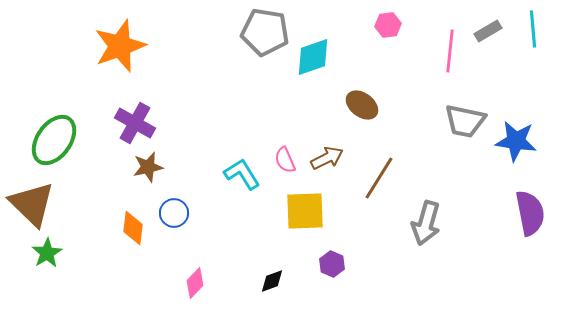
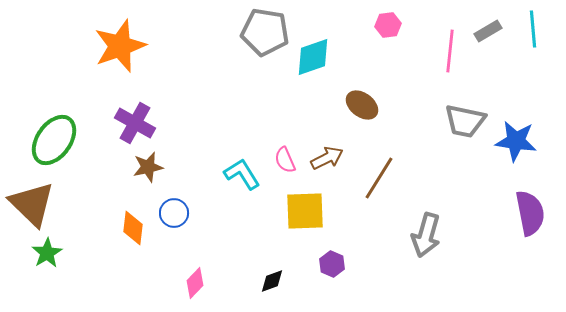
gray arrow: moved 12 px down
